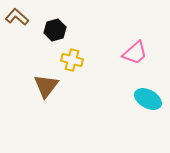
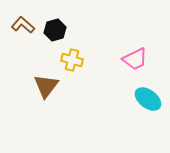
brown L-shape: moved 6 px right, 8 px down
pink trapezoid: moved 6 px down; rotated 16 degrees clockwise
cyan ellipse: rotated 8 degrees clockwise
